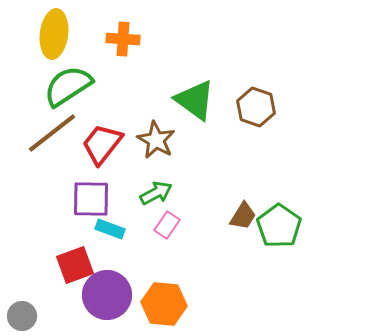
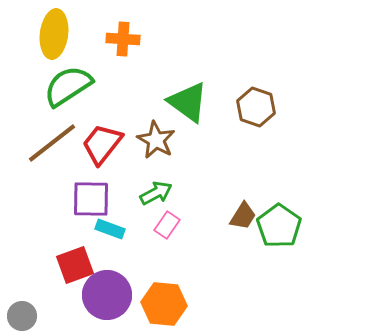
green triangle: moved 7 px left, 2 px down
brown line: moved 10 px down
